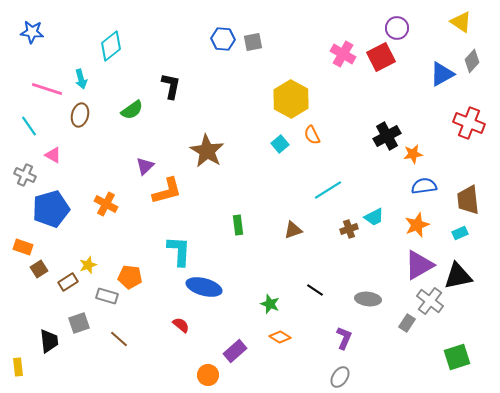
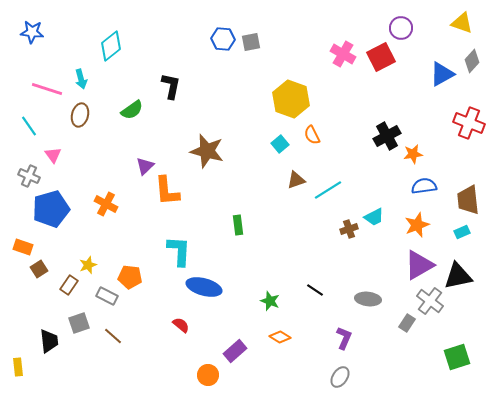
yellow triangle at (461, 22): moved 1 px right, 1 px down; rotated 15 degrees counterclockwise
purple circle at (397, 28): moved 4 px right
gray square at (253, 42): moved 2 px left
yellow hexagon at (291, 99): rotated 9 degrees counterclockwise
brown star at (207, 151): rotated 16 degrees counterclockwise
pink triangle at (53, 155): rotated 24 degrees clockwise
gray cross at (25, 175): moved 4 px right, 1 px down
orange L-shape at (167, 191): rotated 100 degrees clockwise
brown triangle at (293, 230): moved 3 px right, 50 px up
cyan rectangle at (460, 233): moved 2 px right, 1 px up
brown rectangle at (68, 282): moved 1 px right, 3 px down; rotated 24 degrees counterclockwise
gray rectangle at (107, 296): rotated 10 degrees clockwise
green star at (270, 304): moved 3 px up
brown line at (119, 339): moved 6 px left, 3 px up
